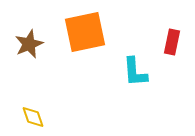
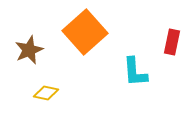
orange square: rotated 30 degrees counterclockwise
brown star: moved 6 px down
yellow diamond: moved 13 px right, 24 px up; rotated 60 degrees counterclockwise
